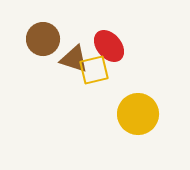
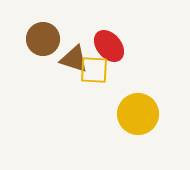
yellow square: rotated 16 degrees clockwise
